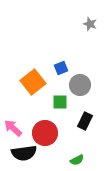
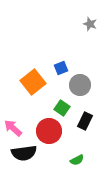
green square: moved 2 px right, 6 px down; rotated 35 degrees clockwise
red circle: moved 4 px right, 2 px up
